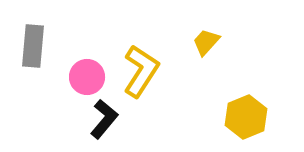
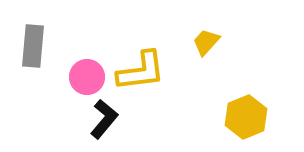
yellow L-shape: rotated 50 degrees clockwise
